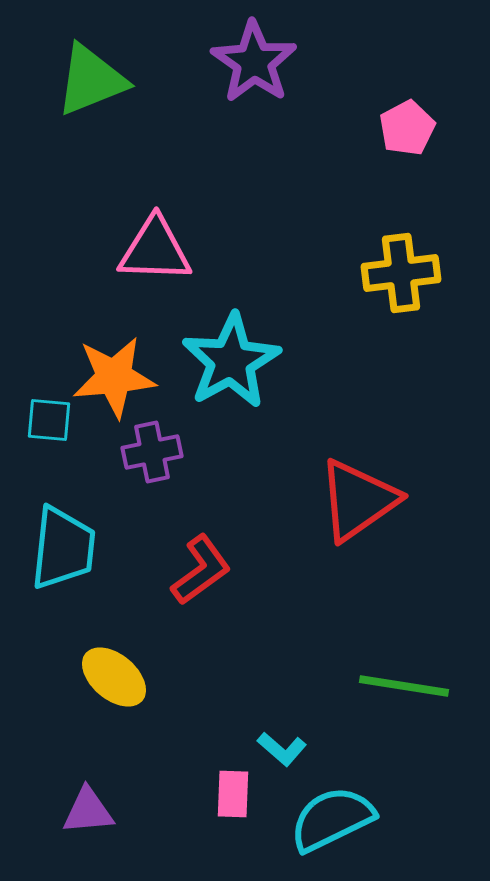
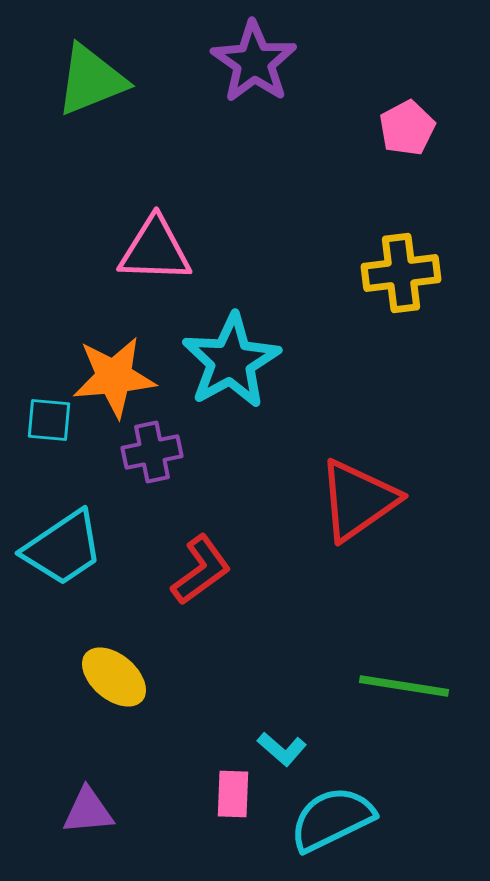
cyan trapezoid: rotated 50 degrees clockwise
